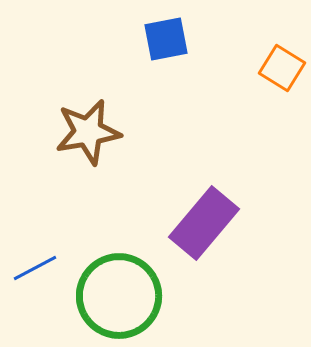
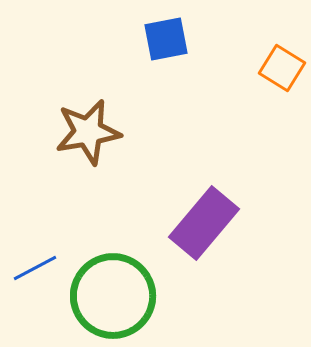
green circle: moved 6 px left
